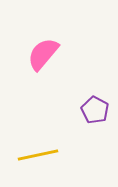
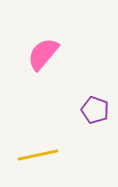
purple pentagon: rotated 8 degrees counterclockwise
